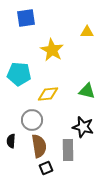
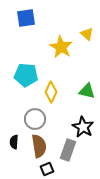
yellow triangle: moved 2 px down; rotated 40 degrees clockwise
yellow star: moved 9 px right, 3 px up
cyan pentagon: moved 7 px right, 1 px down
yellow diamond: moved 3 px right, 2 px up; rotated 60 degrees counterclockwise
gray circle: moved 3 px right, 1 px up
black star: rotated 15 degrees clockwise
black semicircle: moved 3 px right, 1 px down
gray rectangle: rotated 20 degrees clockwise
black square: moved 1 px right, 1 px down
